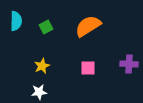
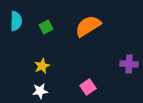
pink square: moved 19 px down; rotated 35 degrees counterclockwise
white star: moved 1 px right, 1 px up
